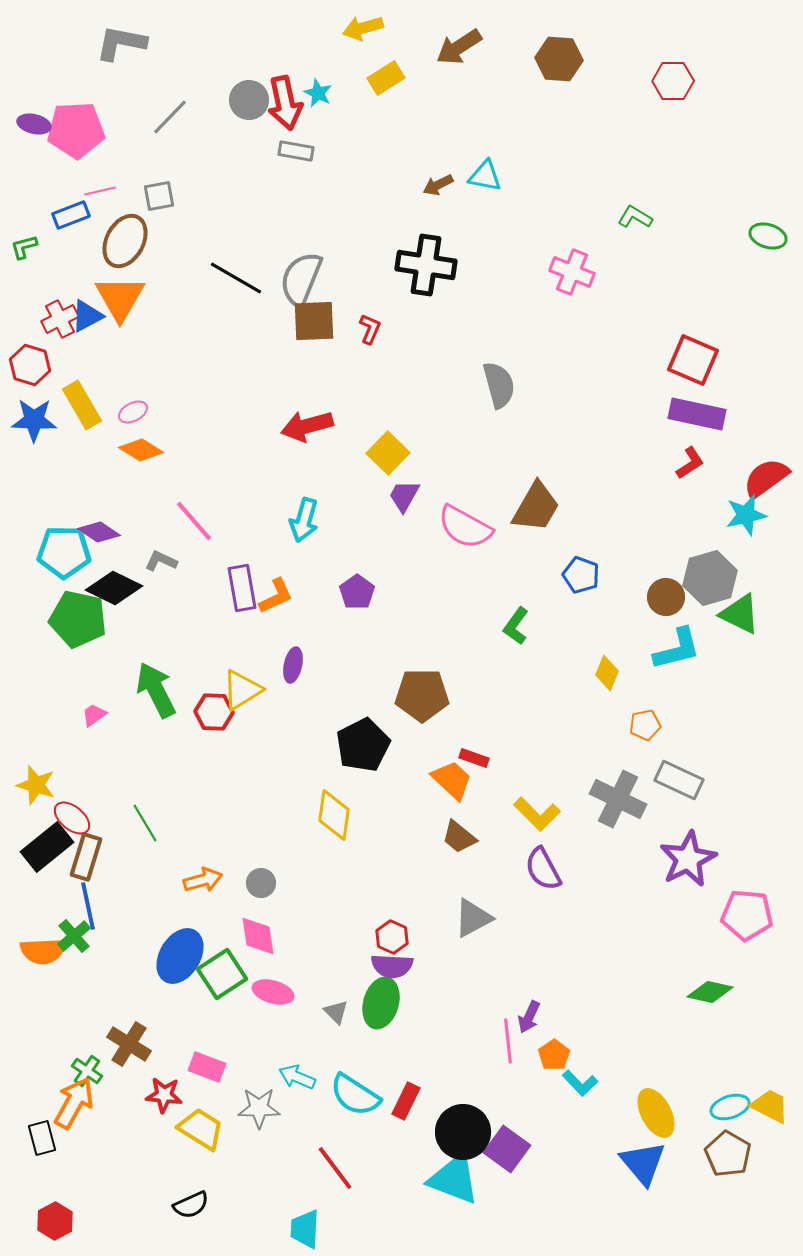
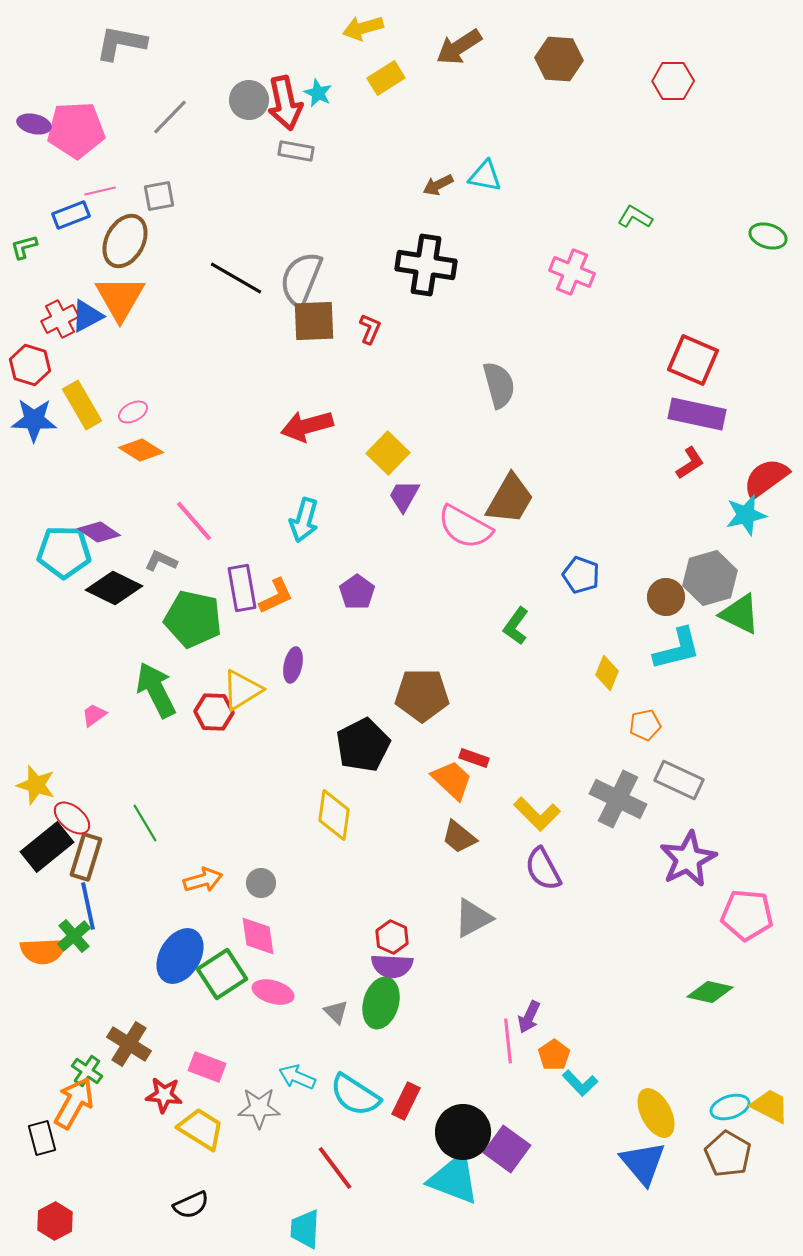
brown trapezoid at (536, 507): moved 26 px left, 8 px up
green pentagon at (78, 619): moved 115 px right
